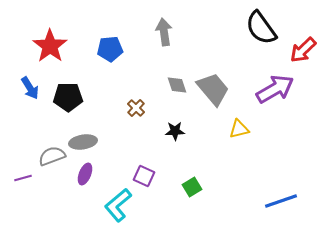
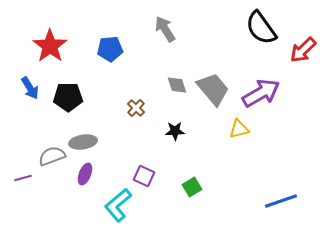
gray arrow: moved 1 px right, 3 px up; rotated 24 degrees counterclockwise
purple arrow: moved 14 px left, 4 px down
